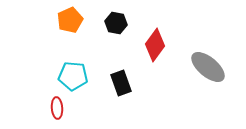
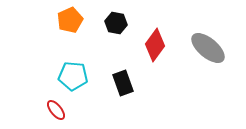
gray ellipse: moved 19 px up
black rectangle: moved 2 px right
red ellipse: moved 1 px left, 2 px down; rotated 35 degrees counterclockwise
